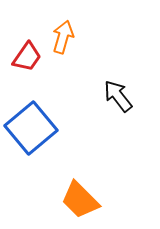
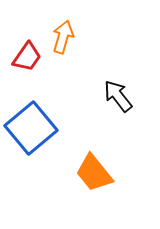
orange trapezoid: moved 14 px right, 27 px up; rotated 6 degrees clockwise
